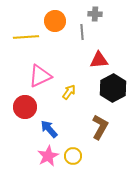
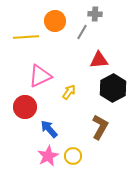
gray line: rotated 35 degrees clockwise
